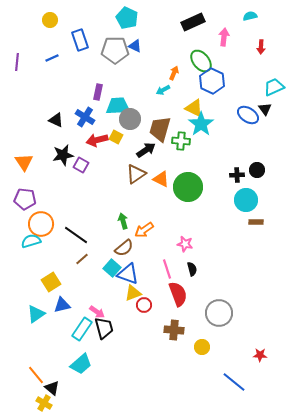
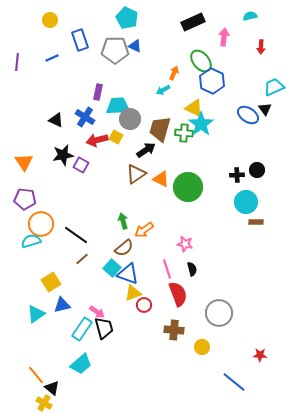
green cross at (181, 141): moved 3 px right, 8 px up
cyan circle at (246, 200): moved 2 px down
